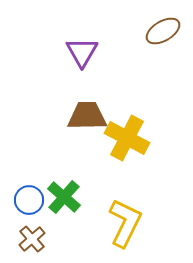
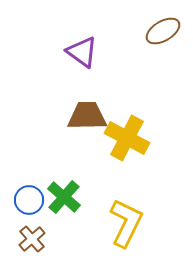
purple triangle: rotated 24 degrees counterclockwise
yellow L-shape: moved 1 px right
